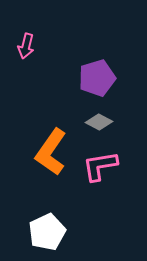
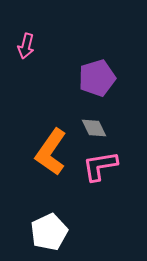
gray diamond: moved 5 px left, 6 px down; rotated 36 degrees clockwise
white pentagon: moved 2 px right
